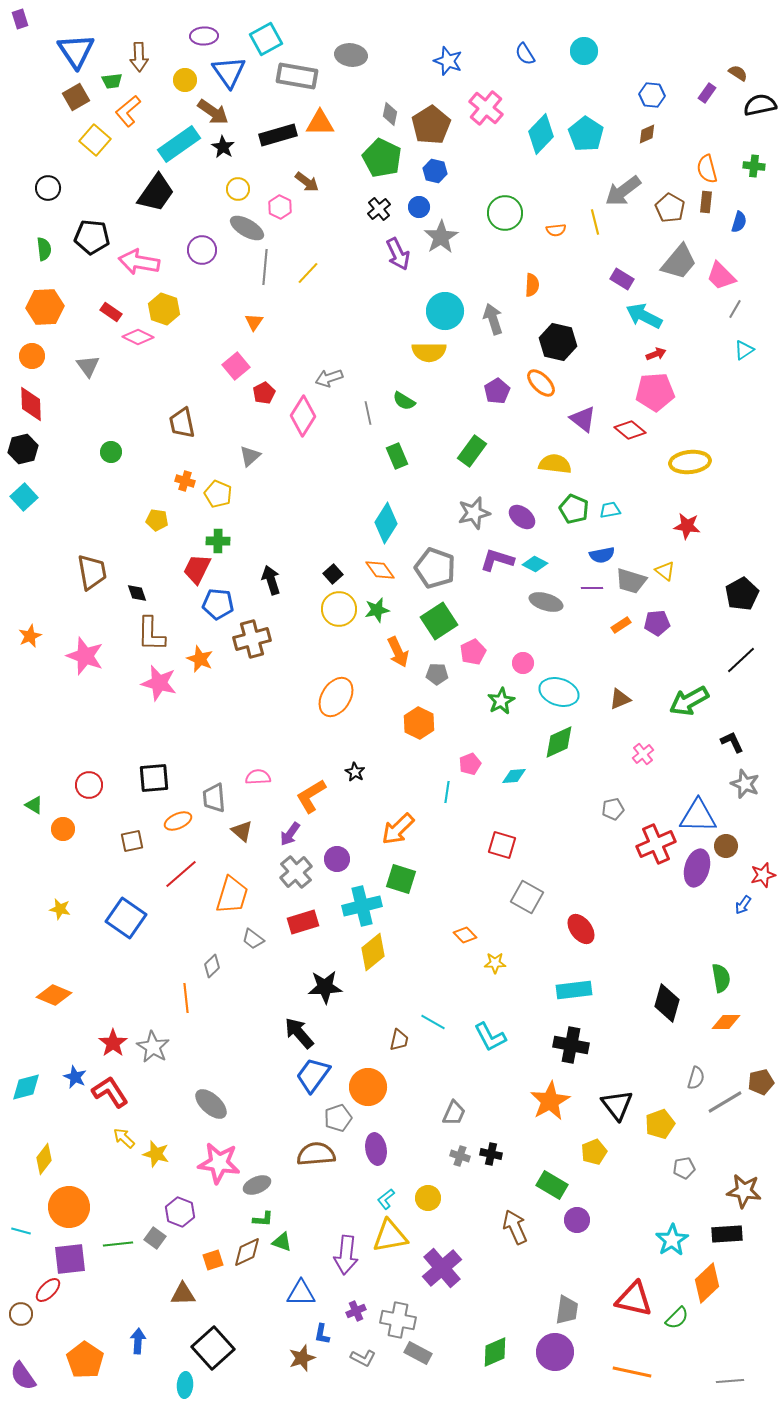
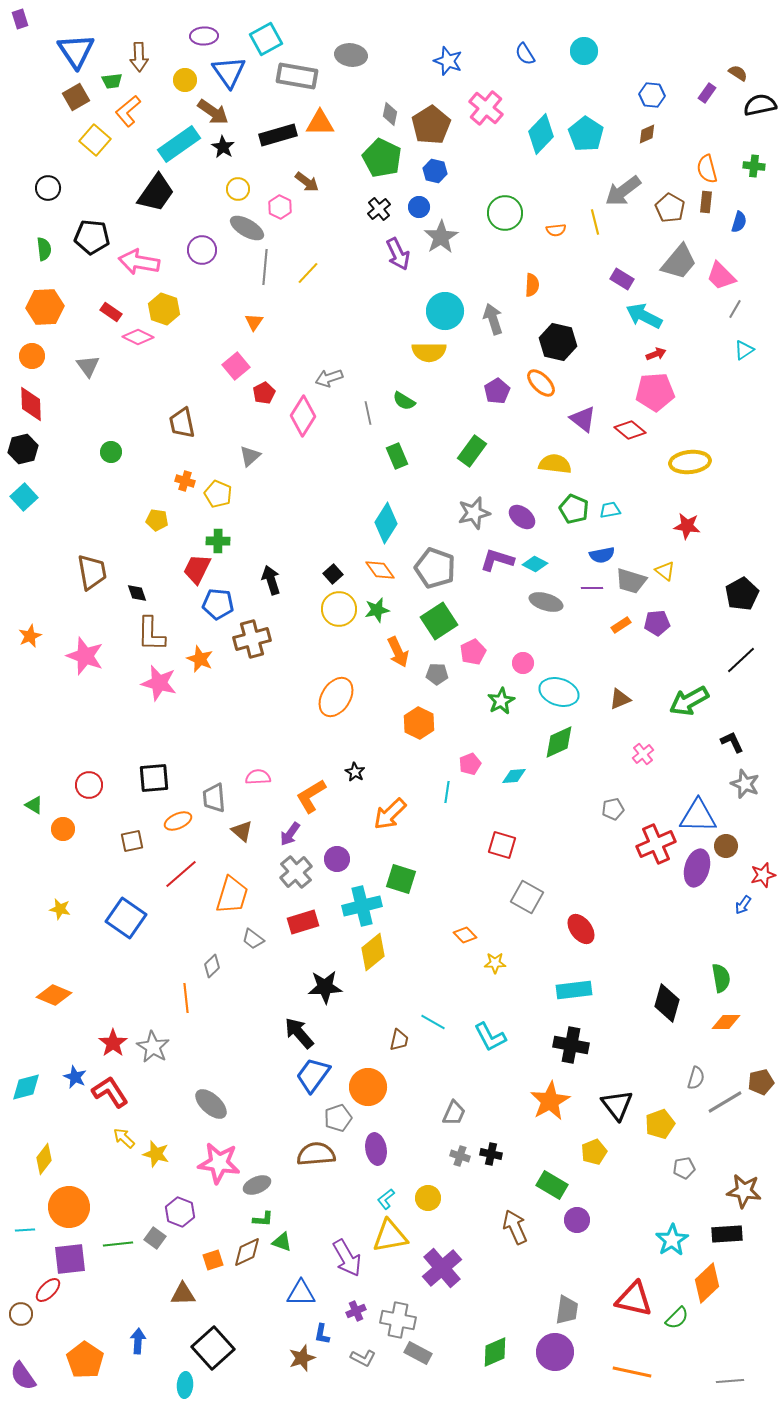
orange arrow at (398, 829): moved 8 px left, 15 px up
cyan line at (21, 1231): moved 4 px right, 1 px up; rotated 18 degrees counterclockwise
purple arrow at (346, 1255): moved 1 px right, 3 px down; rotated 36 degrees counterclockwise
